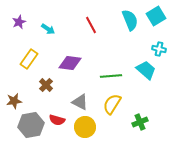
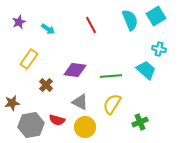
purple diamond: moved 5 px right, 7 px down
brown star: moved 2 px left, 2 px down
